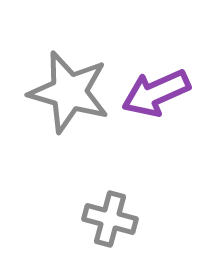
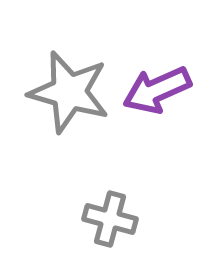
purple arrow: moved 1 px right, 3 px up
